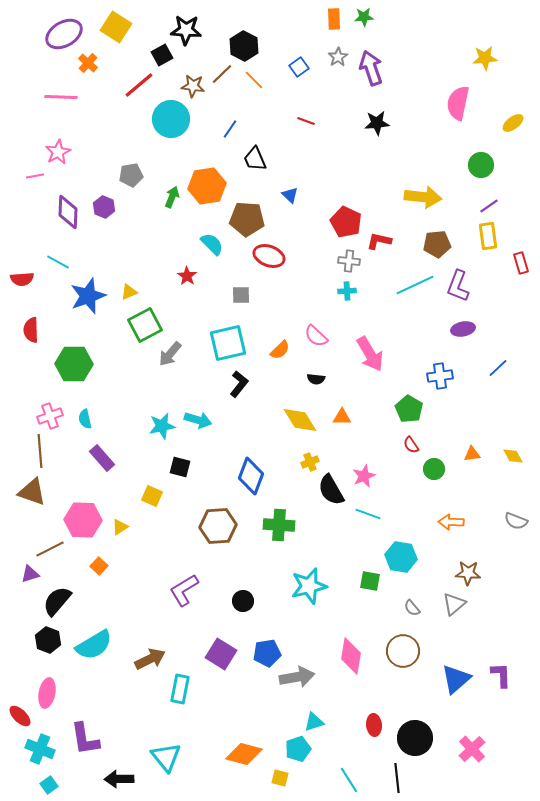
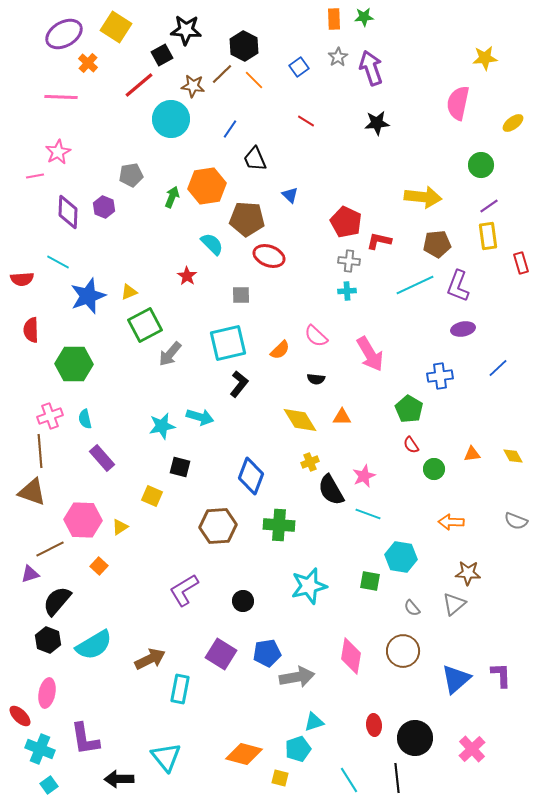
red line at (306, 121): rotated 12 degrees clockwise
cyan arrow at (198, 420): moved 2 px right, 3 px up
